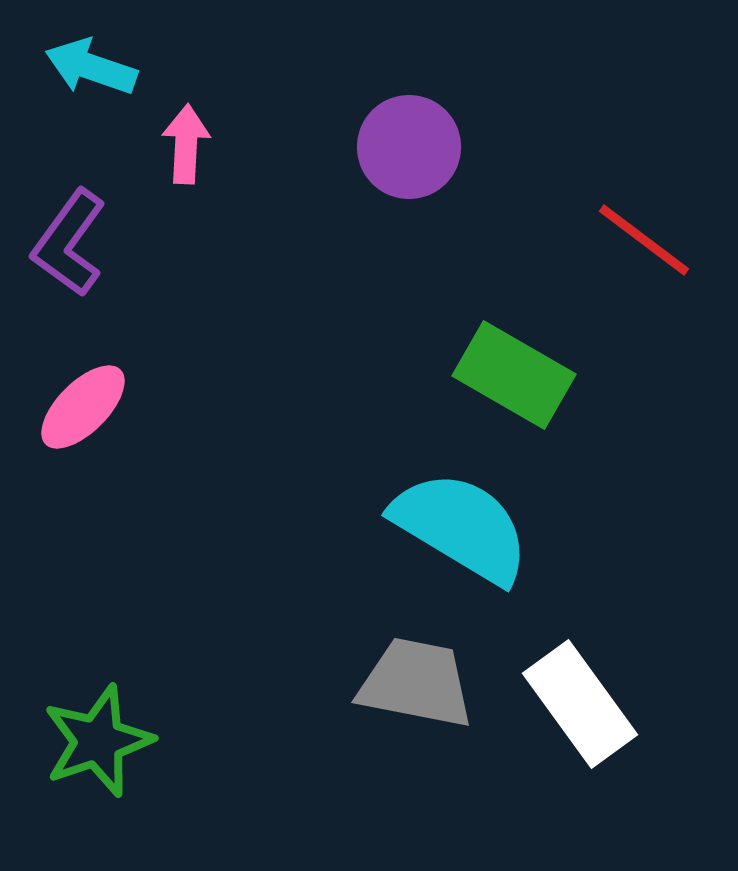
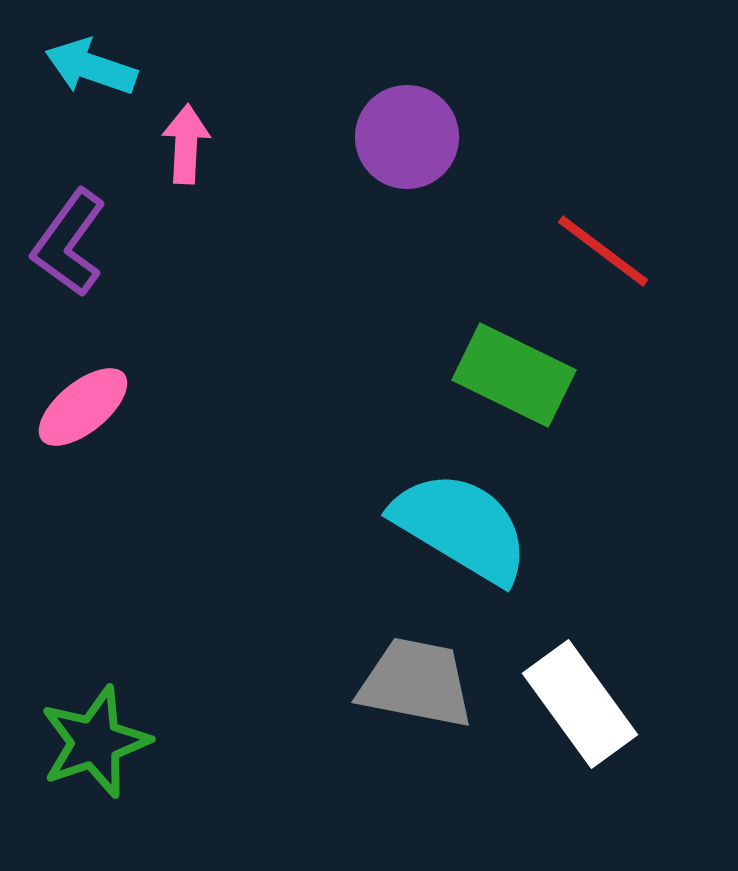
purple circle: moved 2 px left, 10 px up
red line: moved 41 px left, 11 px down
green rectangle: rotated 4 degrees counterclockwise
pink ellipse: rotated 6 degrees clockwise
green star: moved 3 px left, 1 px down
